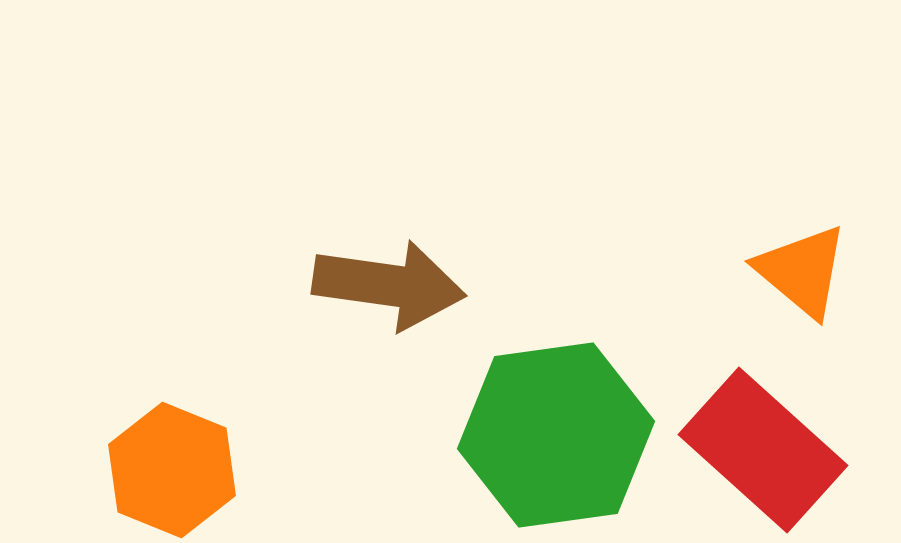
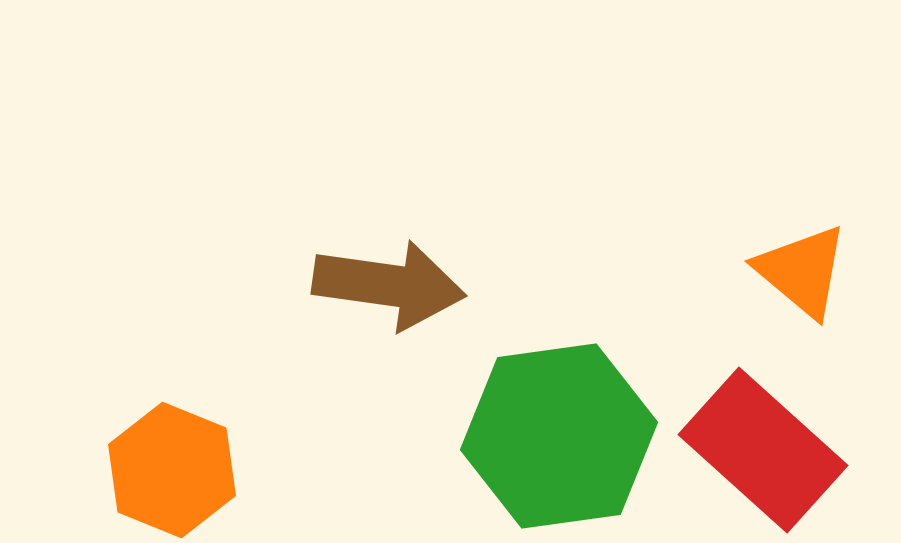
green hexagon: moved 3 px right, 1 px down
